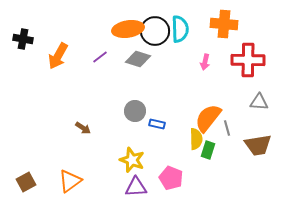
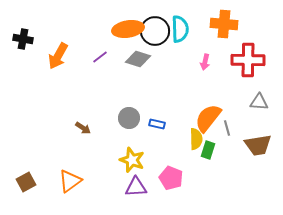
gray circle: moved 6 px left, 7 px down
